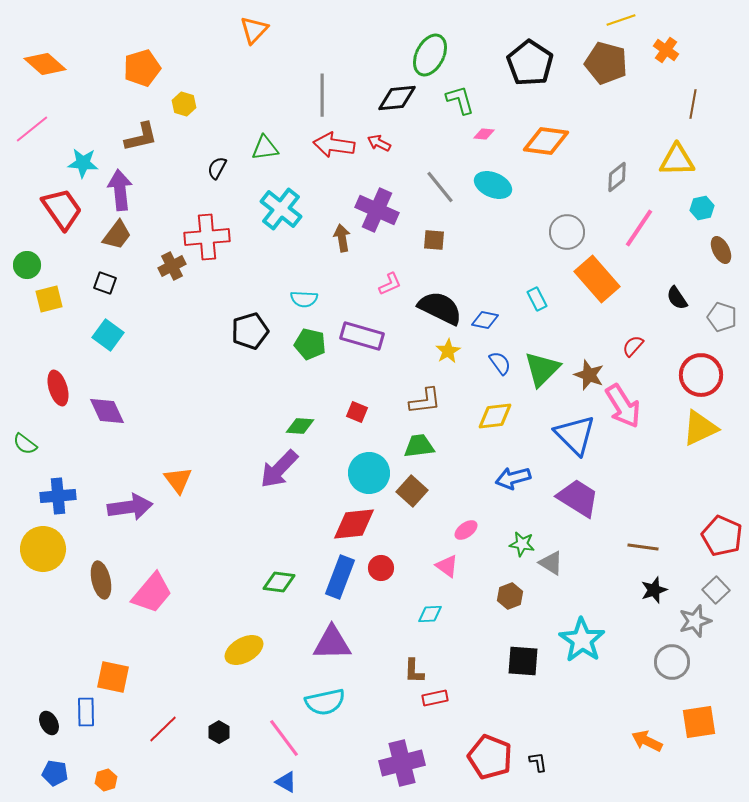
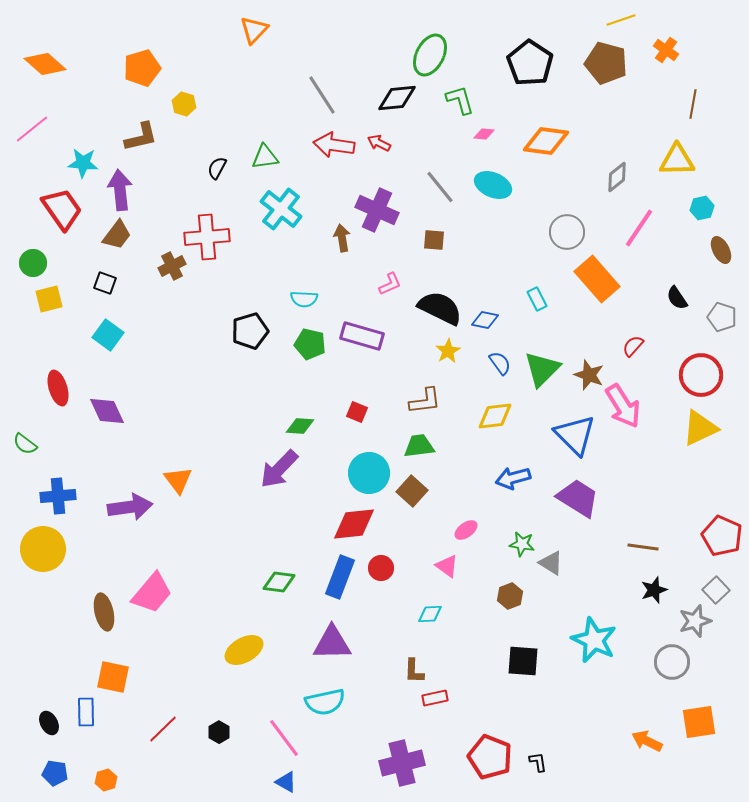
gray line at (322, 95): rotated 33 degrees counterclockwise
green triangle at (265, 148): moved 9 px down
green circle at (27, 265): moved 6 px right, 2 px up
brown ellipse at (101, 580): moved 3 px right, 32 px down
cyan star at (582, 640): moved 12 px right; rotated 9 degrees counterclockwise
